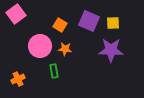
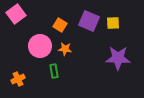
purple star: moved 7 px right, 8 px down
